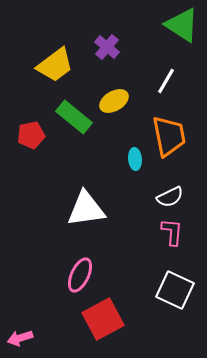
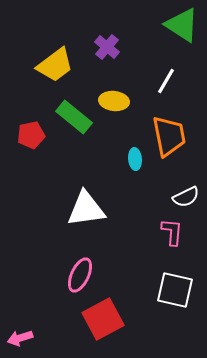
yellow ellipse: rotated 36 degrees clockwise
white semicircle: moved 16 px right
white square: rotated 12 degrees counterclockwise
